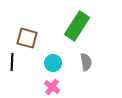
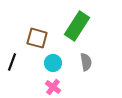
brown square: moved 10 px right
black line: rotated 18 degrees clockwise
pink cross: moved 1 px right
